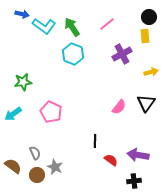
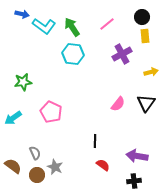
black circle: moved 7 px left
cyan hexagon: rotated 15 degrees counterclockwise
pink semicircle: moved 1 px left, 3 px up
cyan arrow: moved 4 px down
purple arrow: moved 1 px left, 1 px down
red semicircle: moved 8 px left, 5 px down
